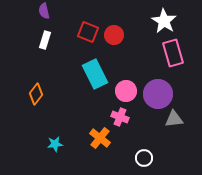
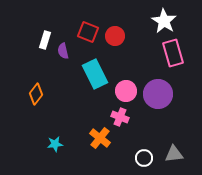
purple semicircle: moved 19 px right, 40 px down
red circle: moved 1 px right, 1 px down
gray triangle: moved 35 px down
